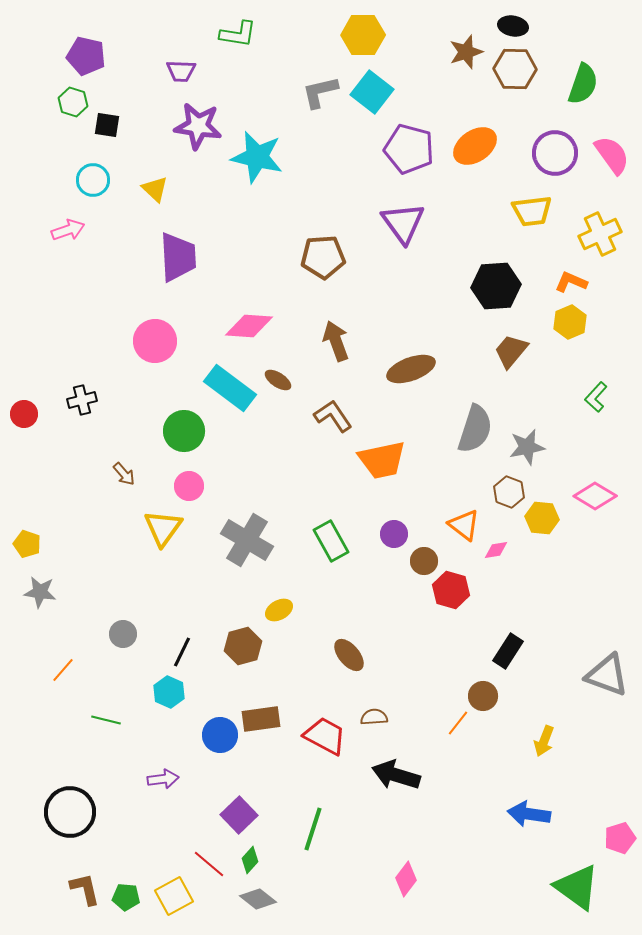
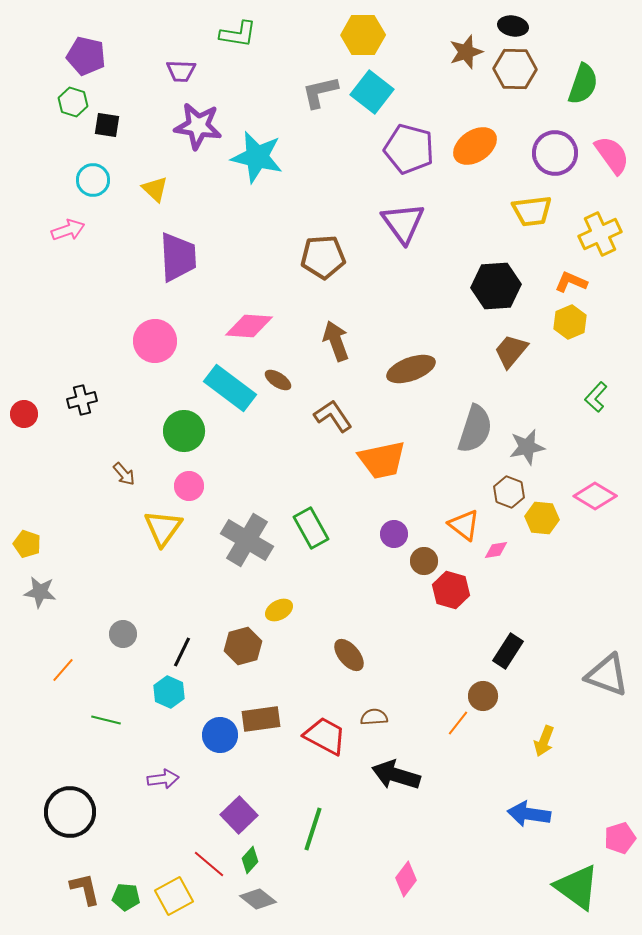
green rectangle at (331, 541): moved 20 px left, 13 px up
